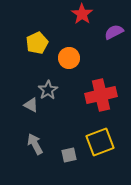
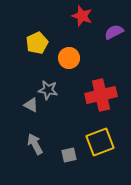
red star: moved 2 px down; rotated 15 degrees counterclockwise
gray star: rotated 30 degrees counterclockwise
